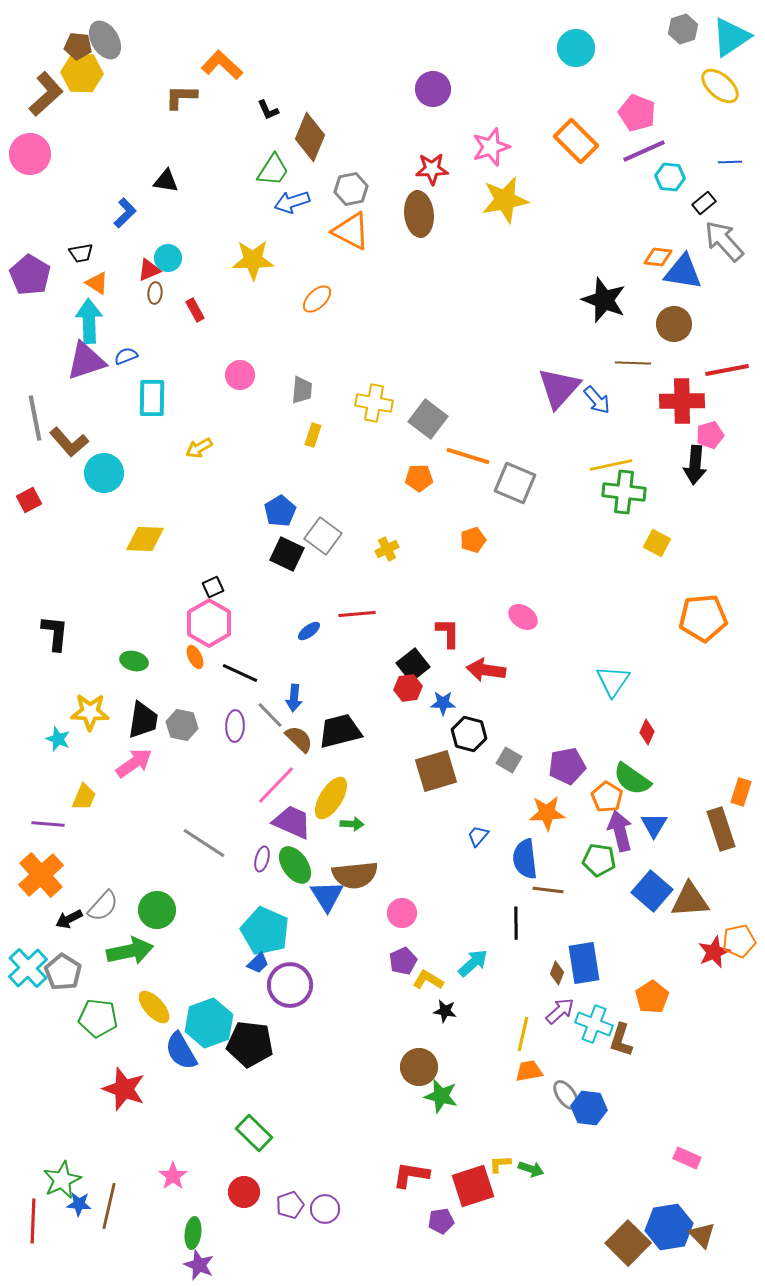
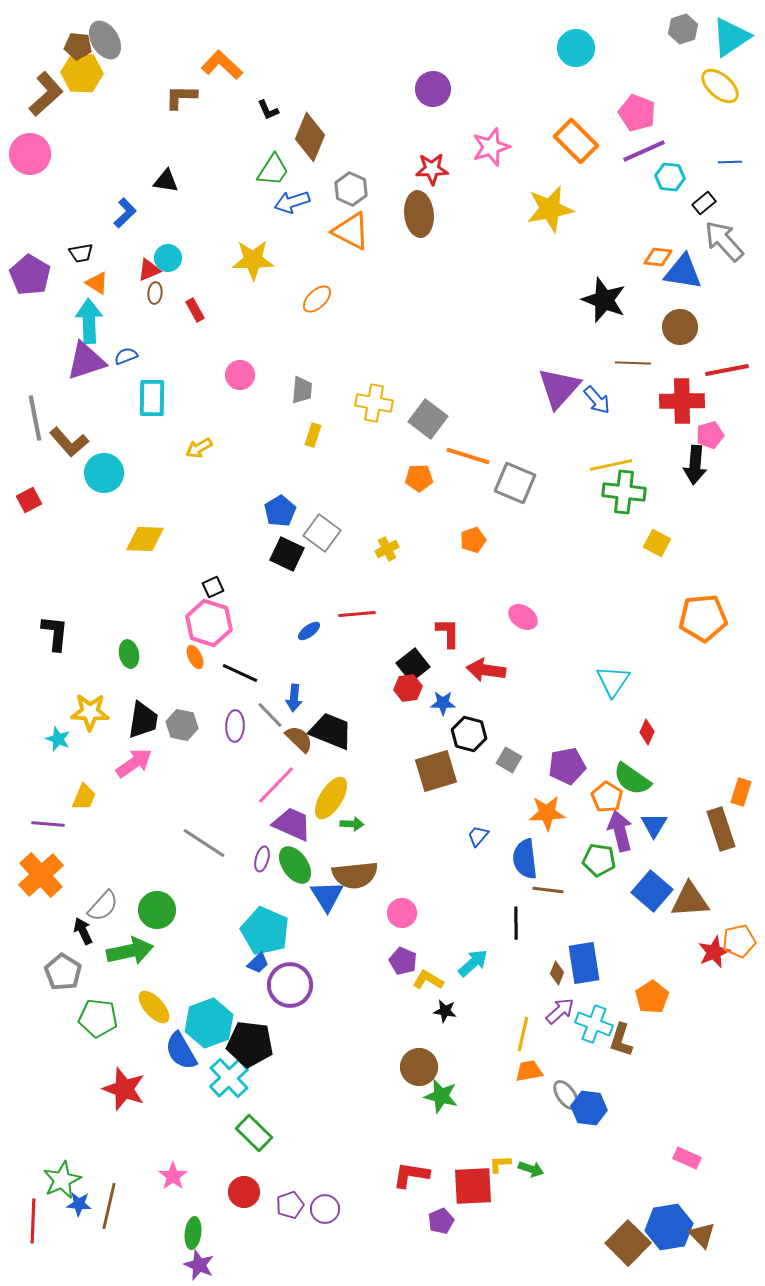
gray hexagon at (351, 189): rotated 24 degrees counterclockwise
yellow star at (505, 200): moved 45 px right, 9 px down
brown circle at (674, 324): moved 6 px right, 3 px down
gray square at (323, 536): moved 1 px left, 3 px up
pink hexagon at (209, 623): rotated 12 degrees counterclockwise
green ellipse at (134, 661): moved 5 px left, 7 px up; rotated 64 degrees clockwise
black trapezoid at (340, 731): moved 9 px left; rotated 36 degrees clockwise
purple trapezoid at (292, 822): moved 2 px down
black arrow at (69, 919): moved 14 px right, 12 px down; rotated 92 degrees clockwise
purple pentagon at (403, 961): rotated 24 degrees counterclockwise
cyan cross at (28, 968): moved 201 px right, 110 px down
red square at (473, 1186): rotated 15 degrees clockwise
purple pentagon at (441, 1221): rotated 15 degrees counterclockwise
